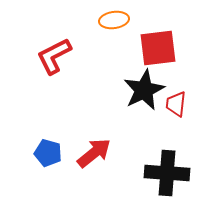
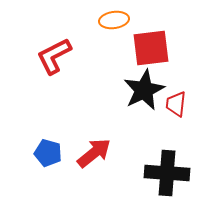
red square: moved 7 px left
